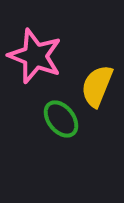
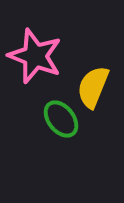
yellow semicircle: moved 4 px left, 1 px down
